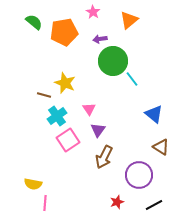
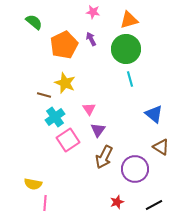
pink star: rotated 24 degrees counterclockwise
orange triangle: rotated 24 degrees clockwise
orange pentagon: moved 13 px down; rotated 16 degrees counterclockwise
purple arrow: moved 9 px left; rotated 72 degrees clockwise
green circle: moved 13 px right, 12 px up
cyan line: moved 2 px left; rotated 21 degrees clockwise
cyan cross: moved 2 px left, 1 px down
purple circle: moved 4 px left, 6 px up
